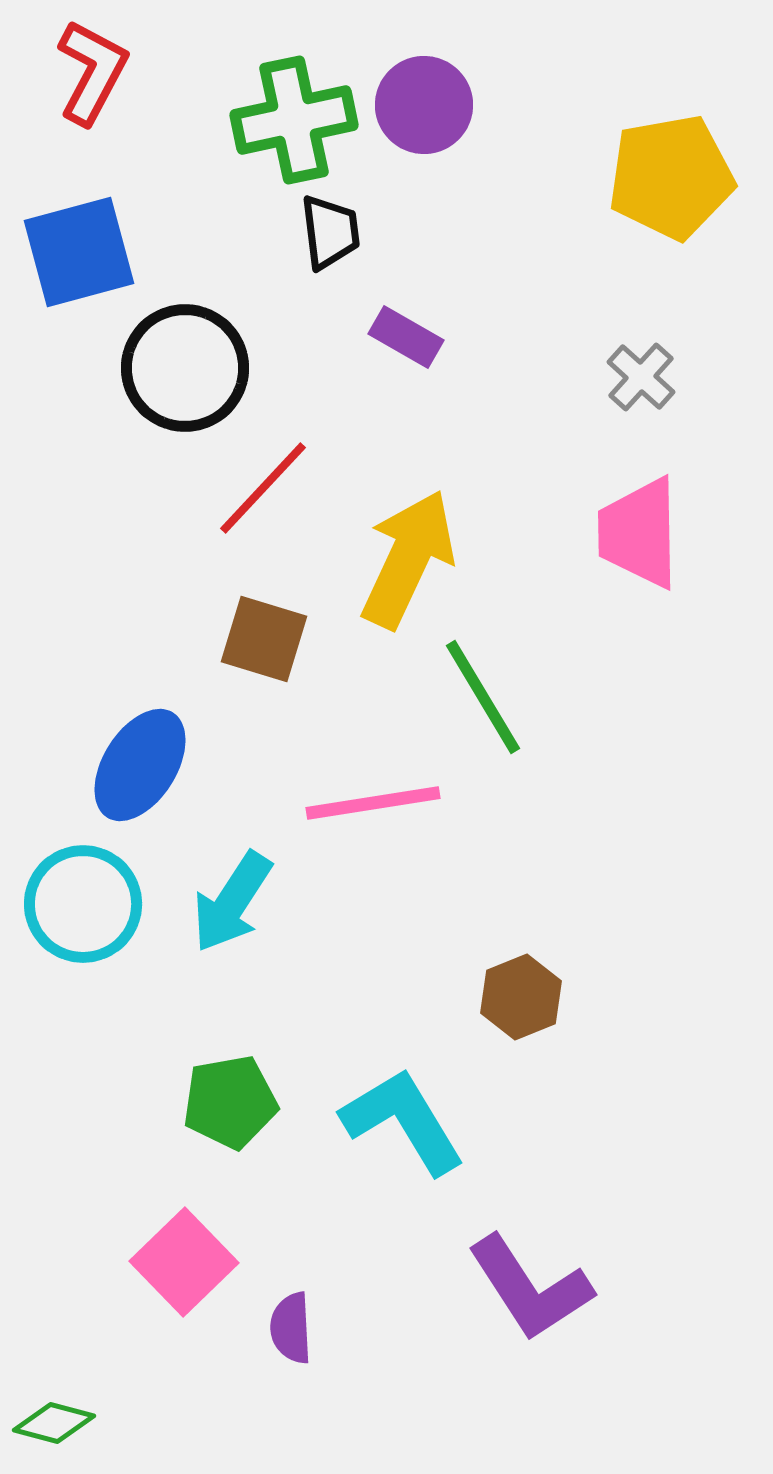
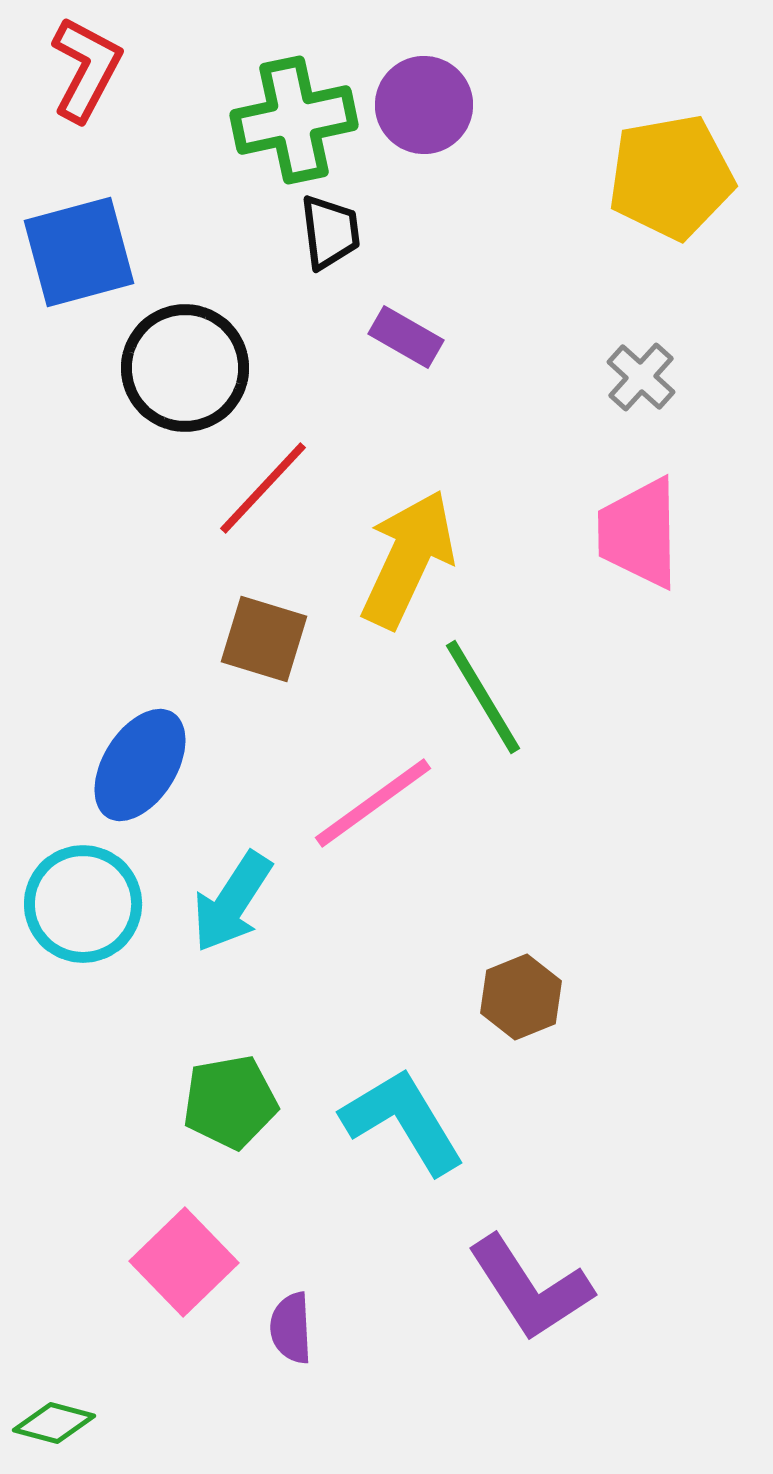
red L-shape: moved 6 px left, 3 px up
pink line: rotated 27 degrees counterclockwise
